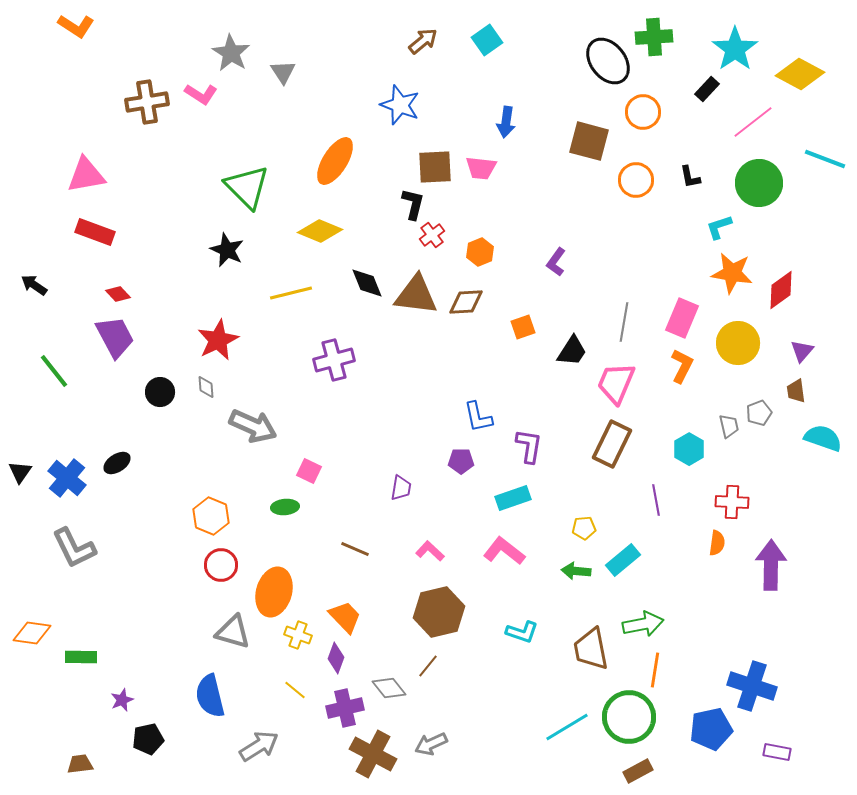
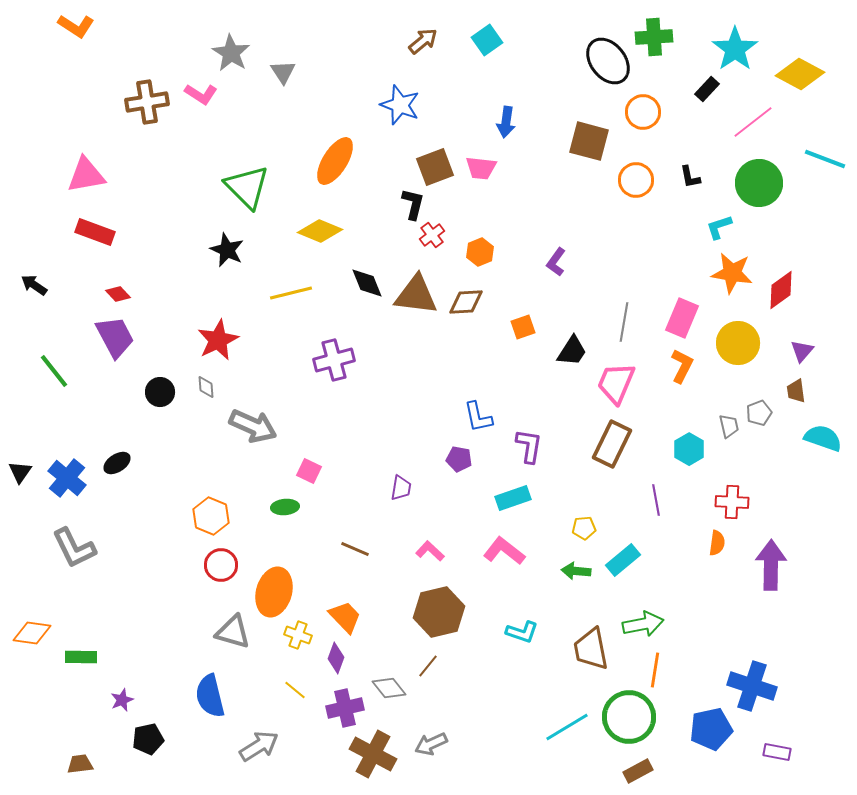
brown square at (435, 167): rotated 18 degrees counterclockwise
purple pentagon at (461, 461): moved 2 px left, 2 px up; rotated 10 degrees clockwise
